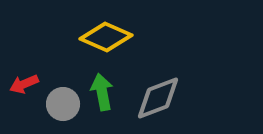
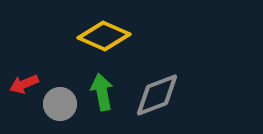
yellow diamond: moved 2 px left, 1 px up
gray diamond: moved 1 px left, 3 px up
gray circle: moved 3 px left
